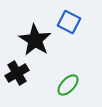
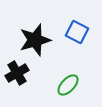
blue square: moved 8 px right, 10 px down
black star: rotated 24 degrees clockwise
